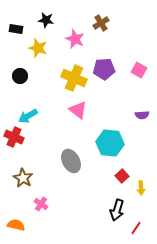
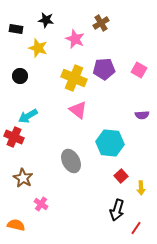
red square: moved 1 px left
